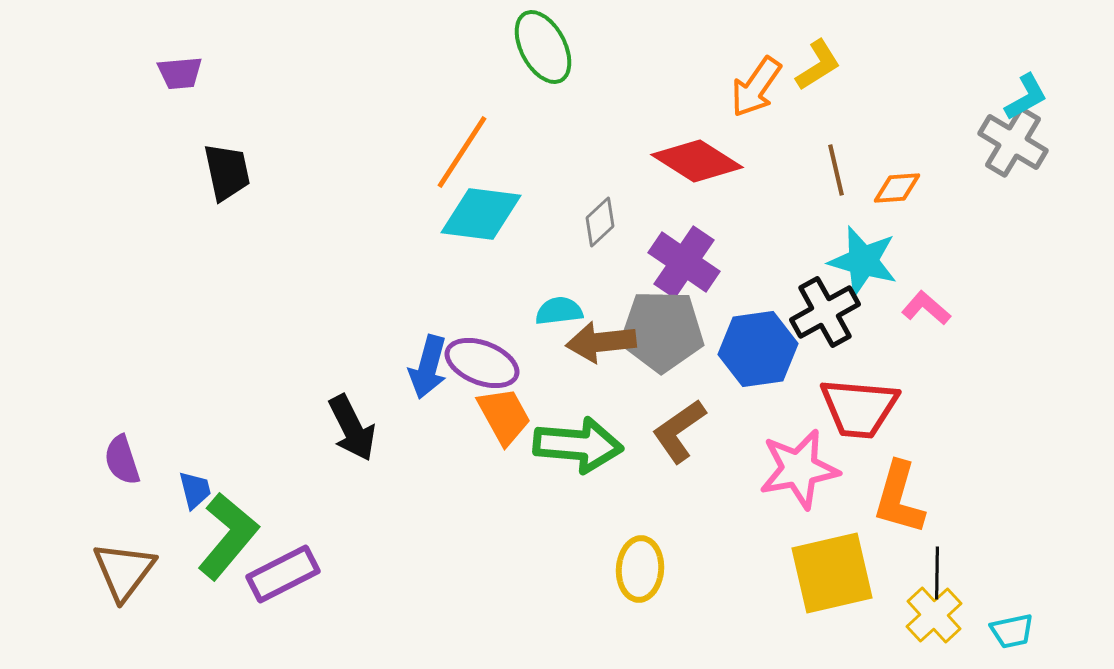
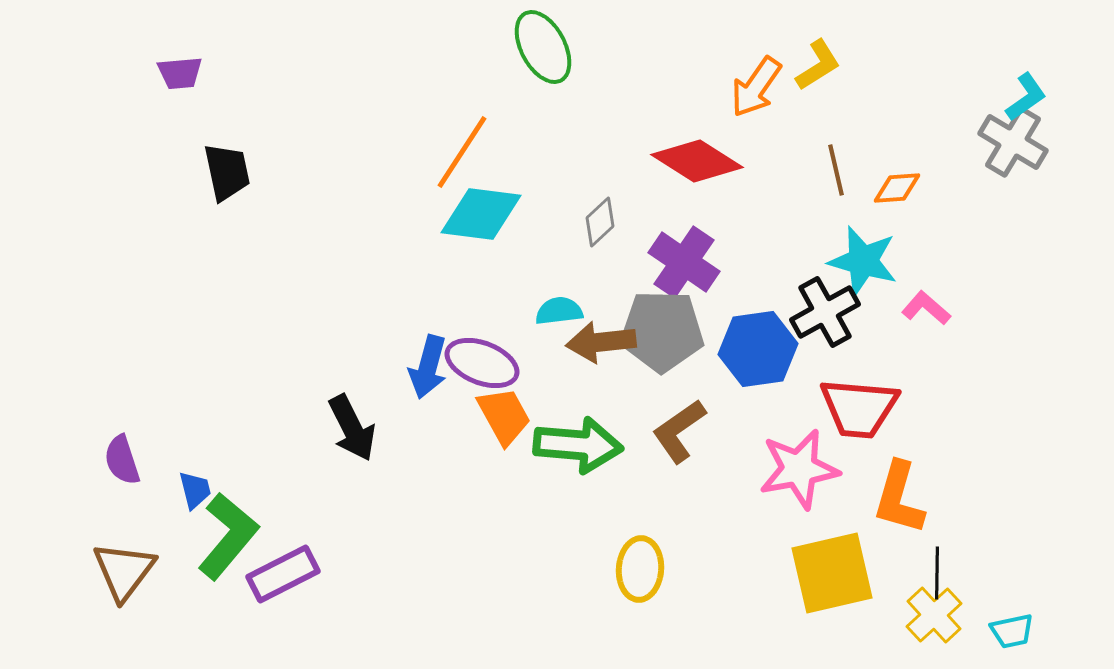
cyan L-shape: rotated 6 degrees counterclockwise
